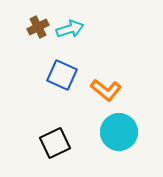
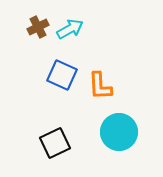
cyan arrow: rotated 12 degrees counterclockwise
orange L-shape: moved 6 px left, 4 px up; rotated 48 degrees clockwise
